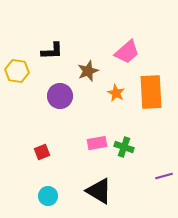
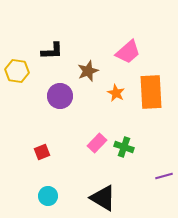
pink trapezoid: moved 1 px right
pink rectangle: rotated 36 degrees counterclockwise
black triangle: moved 4 px right, 7 px down
